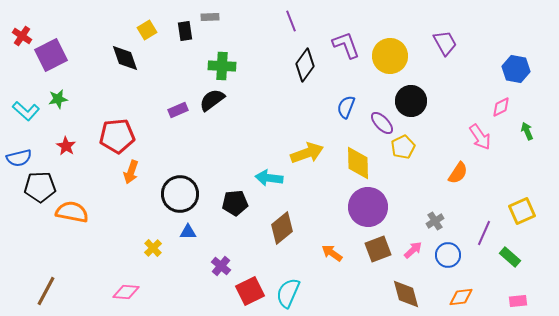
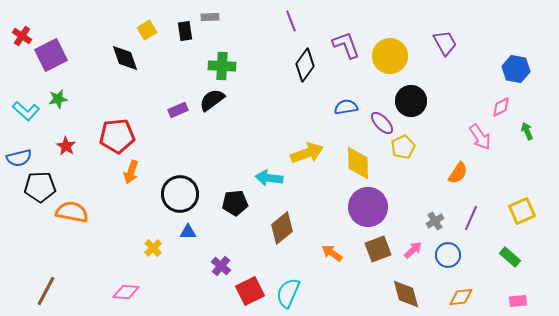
blue semicircle at (346, 107): rotated 60 degrees clockwise
purple line at (484, 233): moved 13 px left, 15 px up
